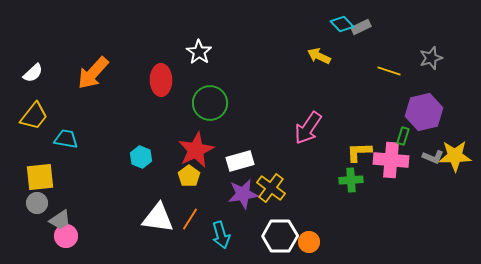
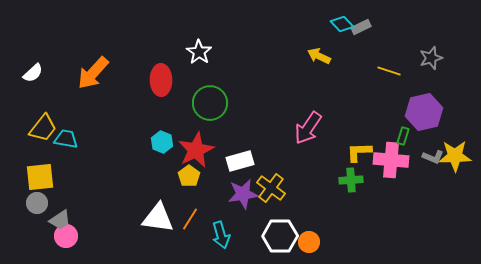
yellow trapezoid: moved 9 px right, 12 px down
cyan hexagon: moved 21 px right, 15 px up
